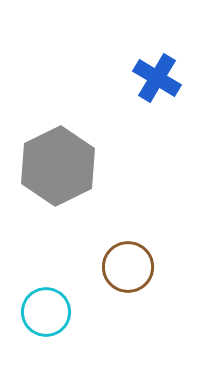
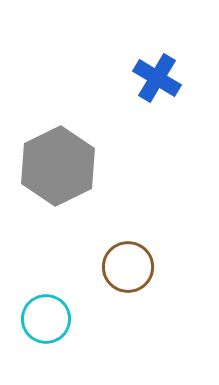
cyan circle: moved 7 px down
